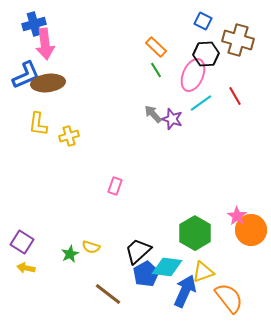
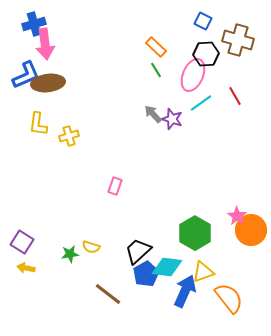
green star: rotated 18 degrees clockwise
